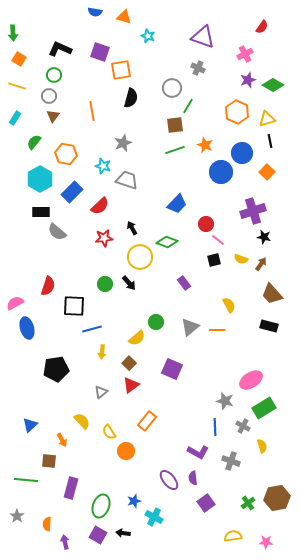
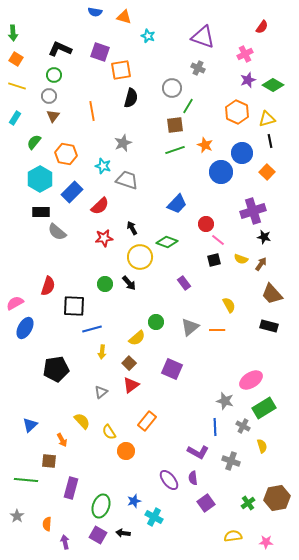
orange square at (19, 59): moved 3 px left
blue ellipse at (27, 328): moved 2 px left; rotated 45 degrees clockwise
